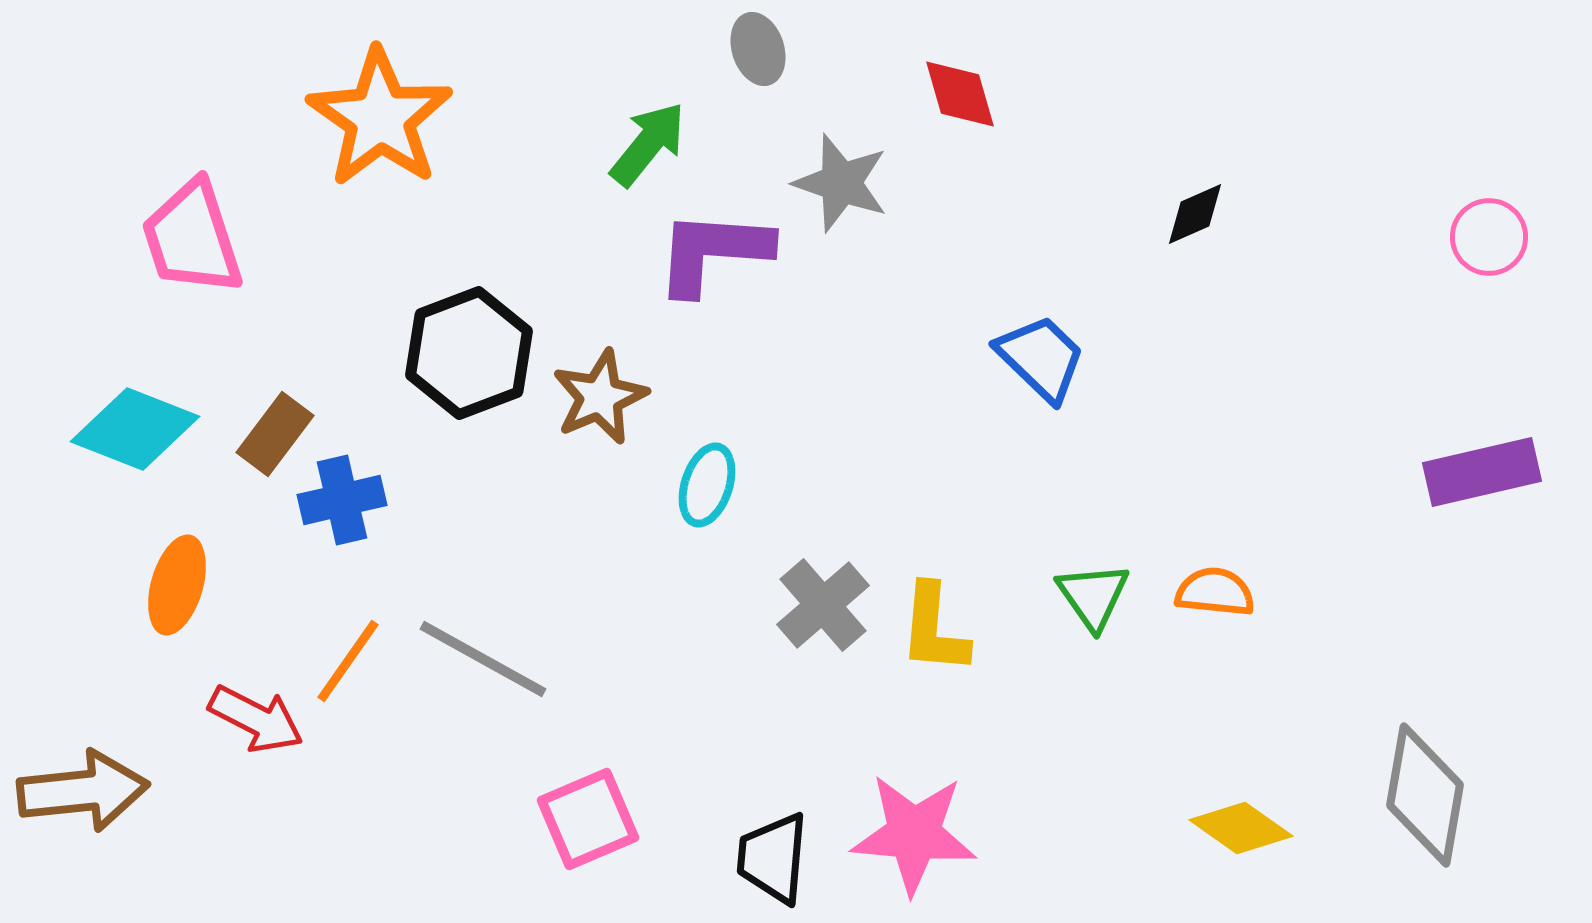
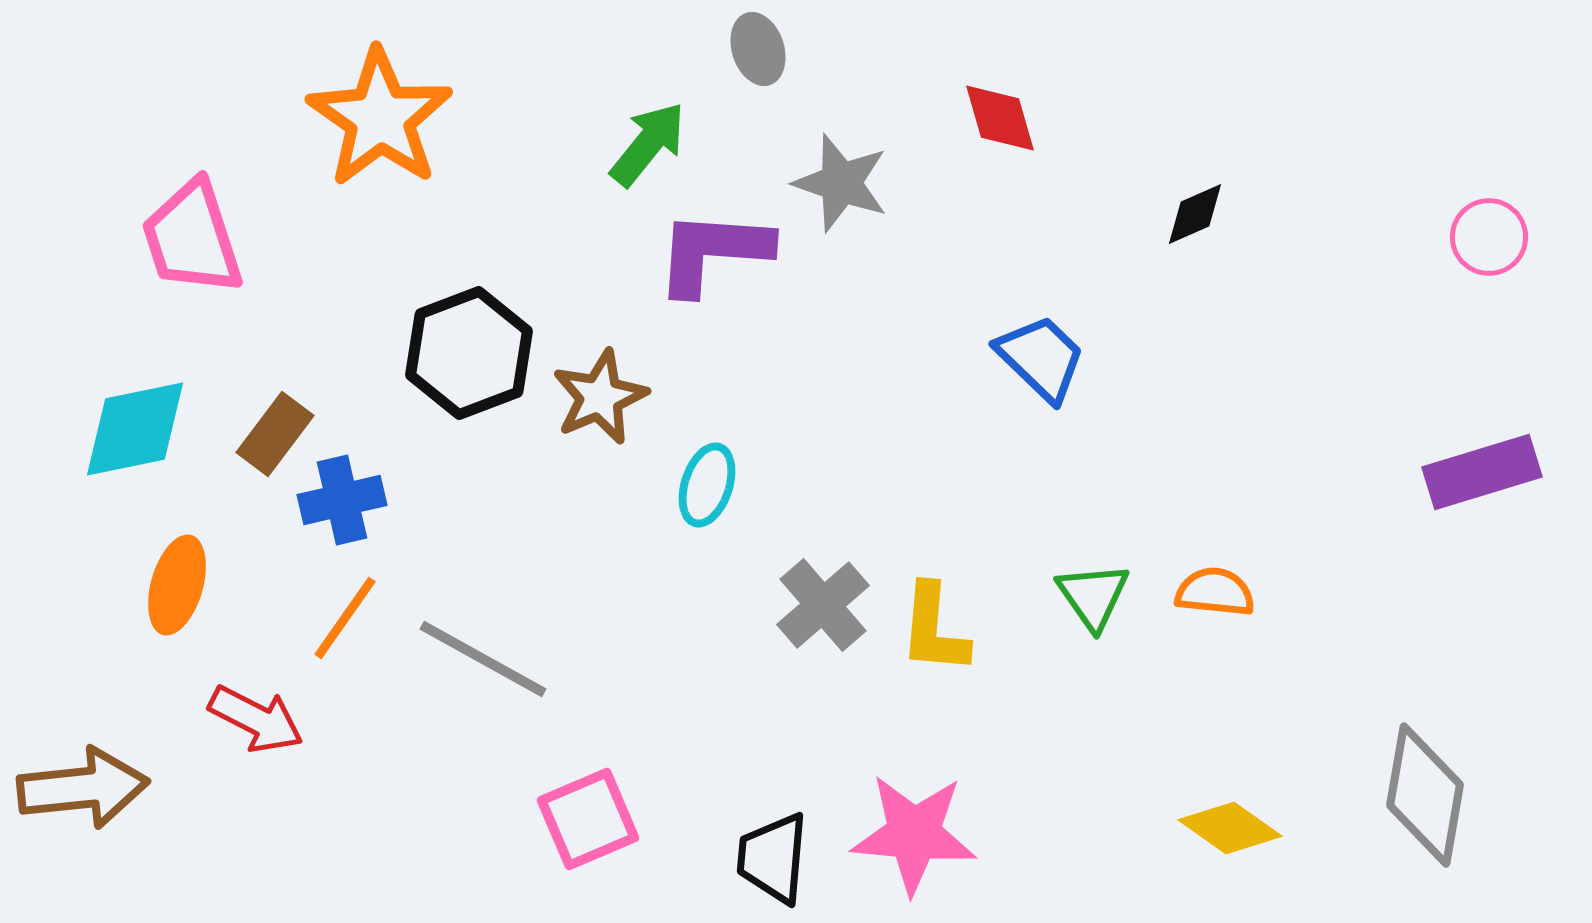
red diamond: moved 40 px right, 24 px down
cyan diamond: rotated 33 degrees counterclockwise
purple rectangle: rotated 4 degrees counterclockwise
orange line: moved 3 px left, 43 px up
brown arrow: moved 3 px up
yellow diamond: moved 11 px left
